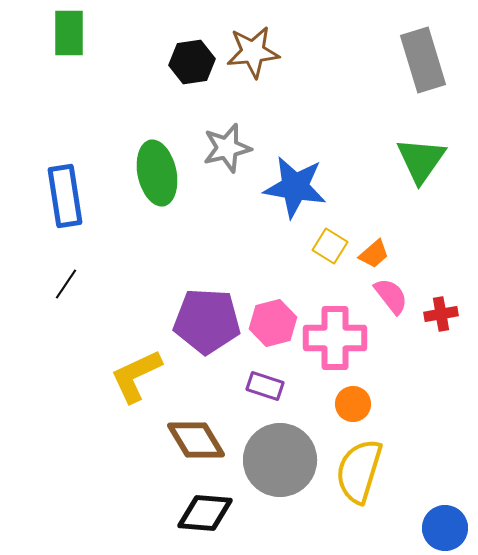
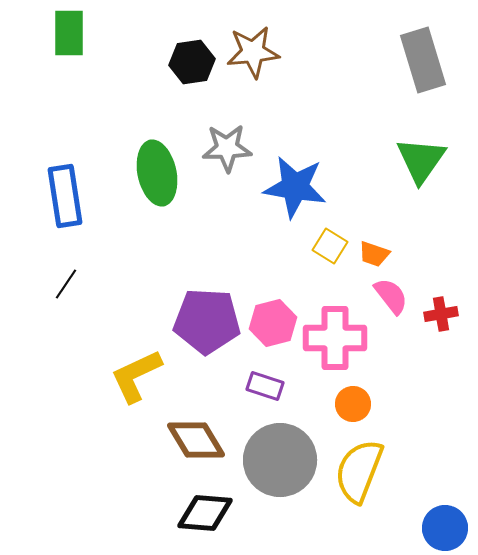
gray star: rotated 12 degrees clockwise
orange trapezoid: rotated 60 degrees clockwise
yellow semicircle: rotated 4 degrees clockwise
